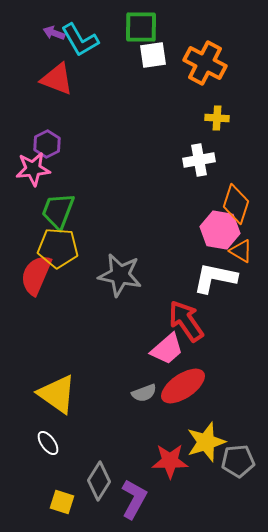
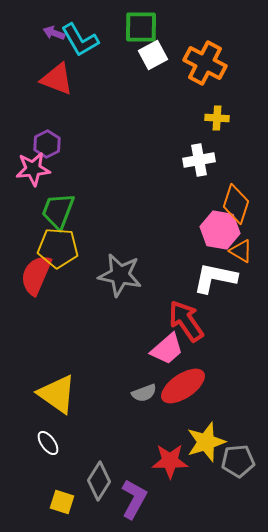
white square: rotated 20 degrees counterclockwise
